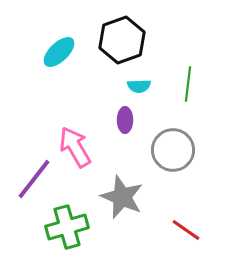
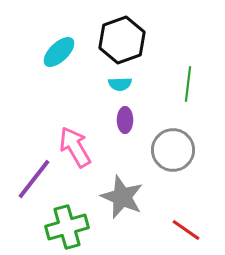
cyan semicircle: moved 19 px left, 2 px up
